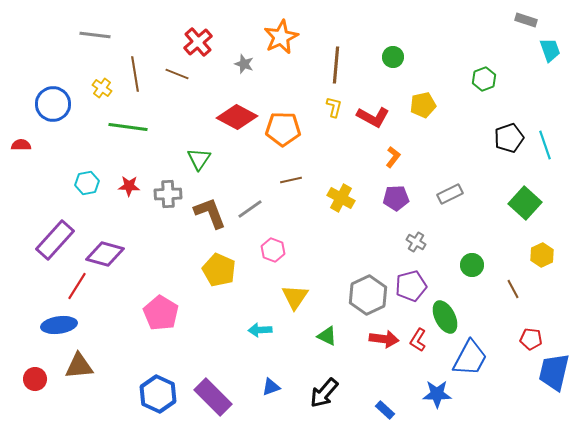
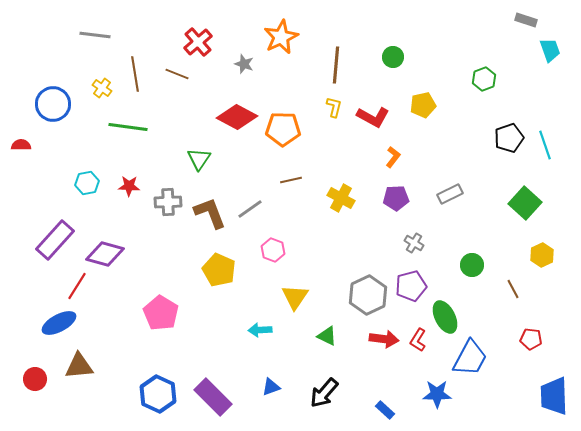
gray cross at (168, 194): moved 8 px down
gray cross at (416, 242): moved 2 px left, 1 px down
blue ellipse at (59, 325): moved 2 px up; rotated 20 degrees counterclockwise
blue trapezoid at (554, 372): moved 24 px down; rotated 15 degrees counterclockwise
